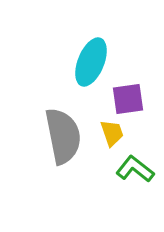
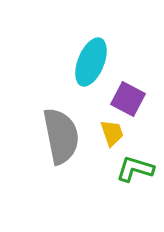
purple square: rotated 36 degrees clockwise
gray semicircle: moved 2 px left
green L-shape: rotated 21 degrees counterclockwise
